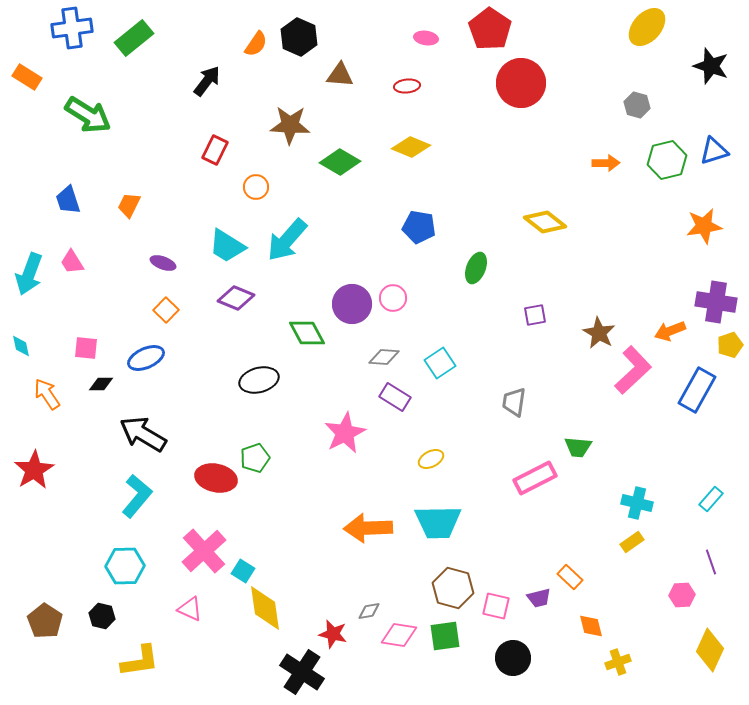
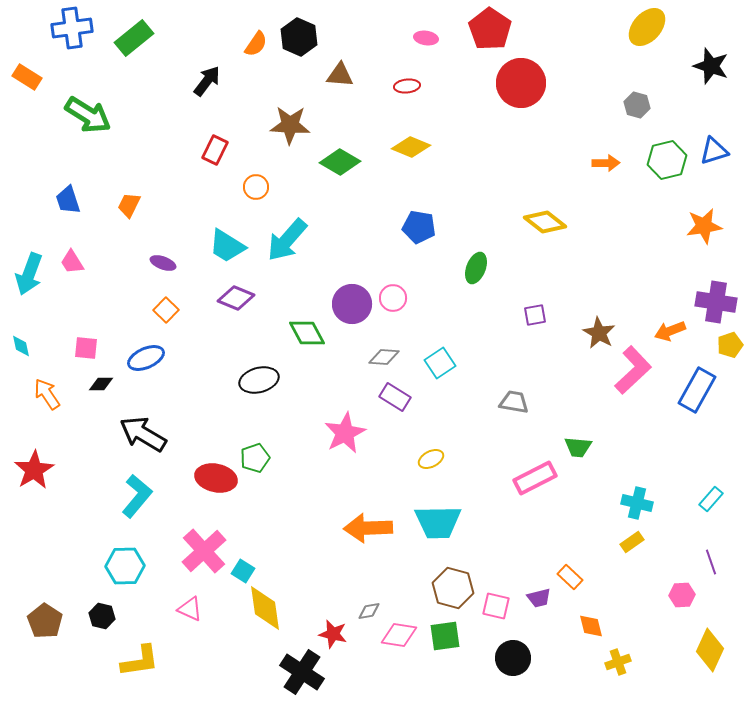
gray trapezoid at (514, 402): rotated 92 degrees clockwise
